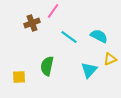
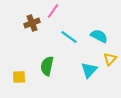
yellow triangle: rotated 24 degrees counterclockwise
